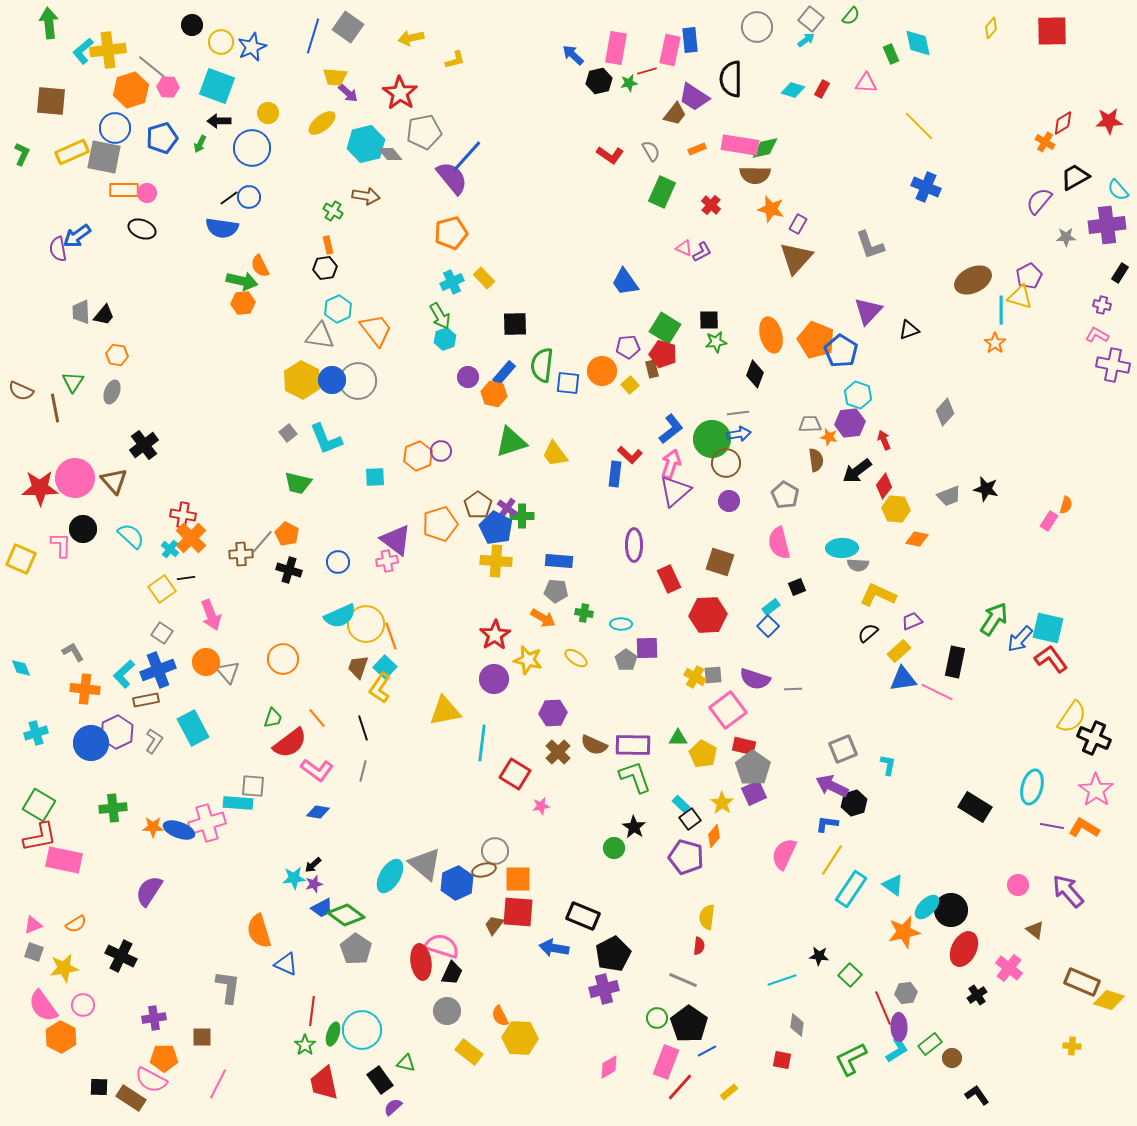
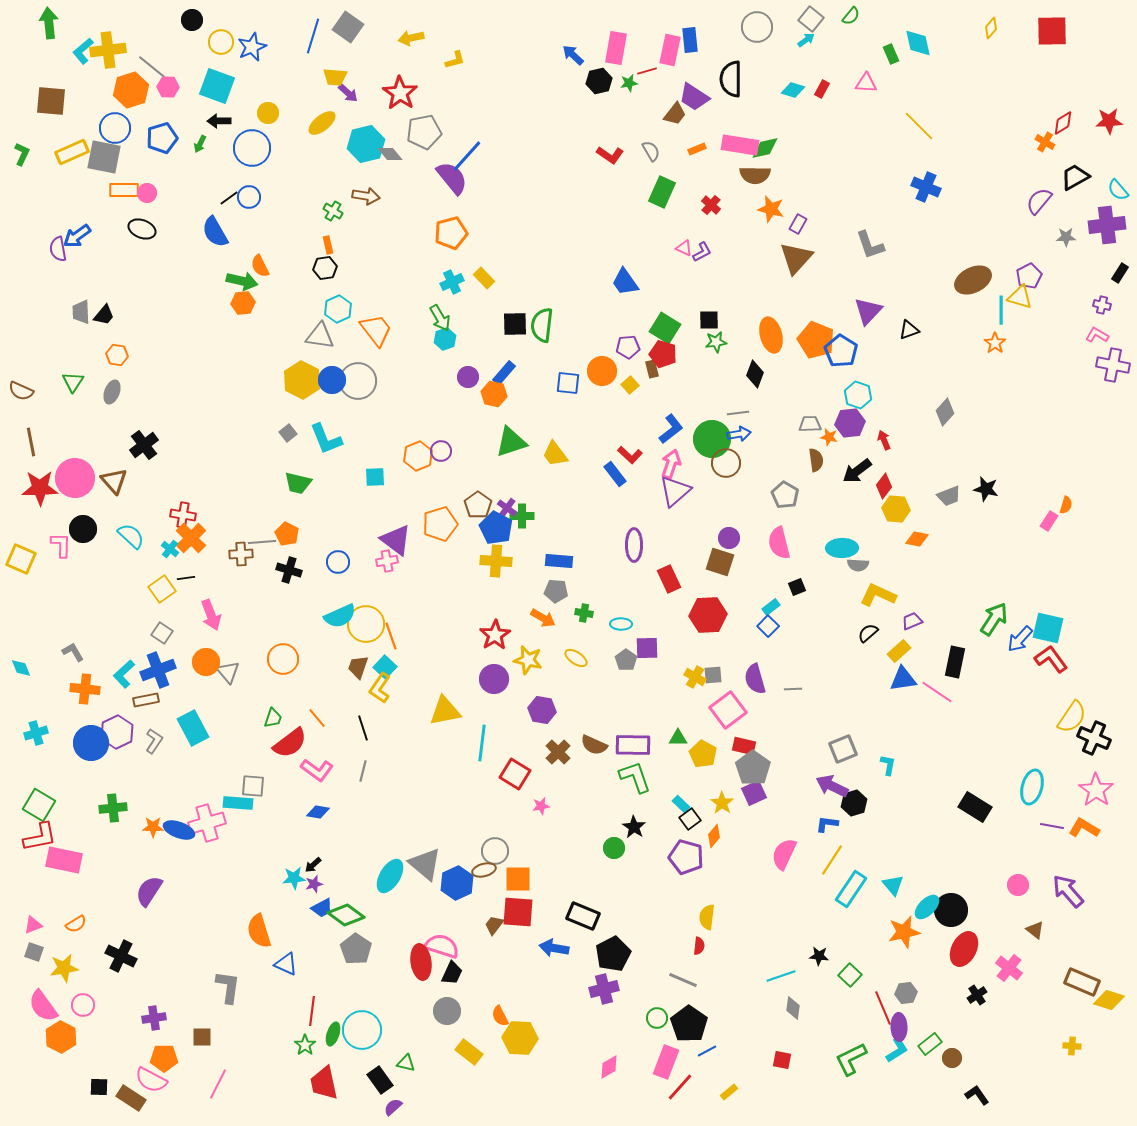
black circle at (192, 25): moved 5 px up
blue semicircle at (222, 228): moved 7 px left, 4 px down; rotated 52 degrees clockwise
green arrow at (440, 316): moved 2 px down
green semicircle at (542, 365): moved 40 px up
brown line at (55, 408): moved 24 px left, 34 px down
blue rectangle at (615, 474): rotated 45 degrees counterclockwise
purple circle at (729, 501): moved 37 px down
gray line at (262, 542): rotated 44 degrees clockwise
purple semicircle at (755, 679): rotated 56 degrees clockwise
pink line at (937, 692): rotated 8 degrees clockwise
purple hexagon at (553, 713): moved 11 px left, 3 px up; rotated 12 degrees clockwise
cyan triangle at (893, 885): rotated 15 degrees clockwise
cyan line at (782, 980): moved 1 px left, 4 px up
gray diamond at (797, 1025): moved 4 px left, 17 px up
